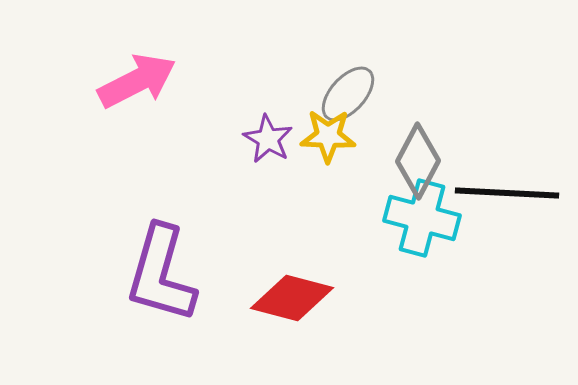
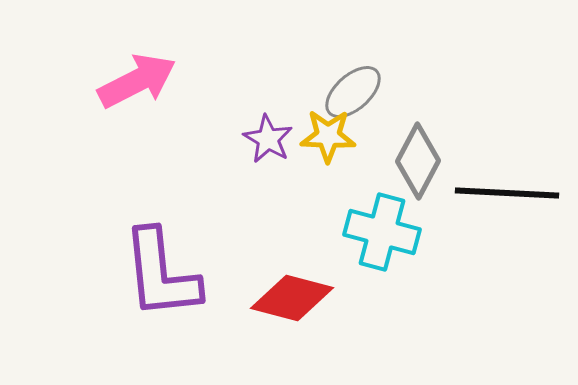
gray ellipse: moved 5 px right, 2 px up; rotated 6 degrees clockwise
cyan cross: moved 40 px left, 14 px down
purple L-shape: rotated 22 degrees counterclockwise
